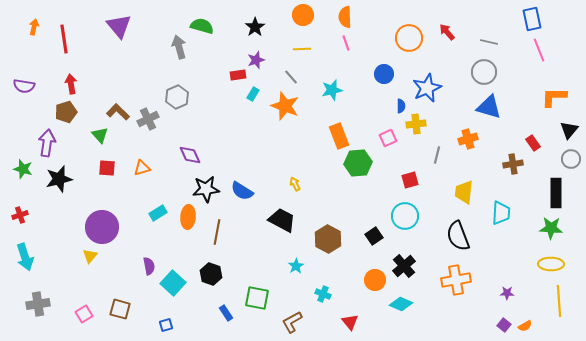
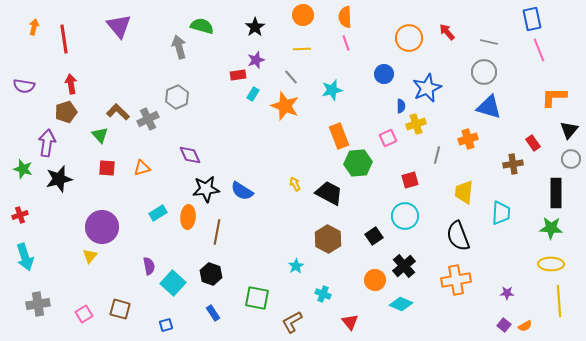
yellow cross at (416, 124): rotated 12 degrees counterclockwise
black trapezoid at (282, 220): moved 47 px right, 27 px up
blue rectangle at (226, 313): moved 13 px left
